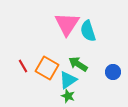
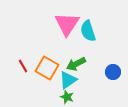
green arrow: moved 2 px left; rotated 60 degrees counterclockwise
green star: moved 1 px left, 1 px down
